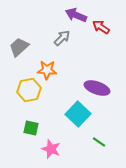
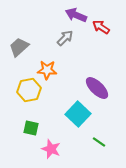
gray arrow: moved 3 px right
purple ellipse: rotated 25 degrees clockwise
